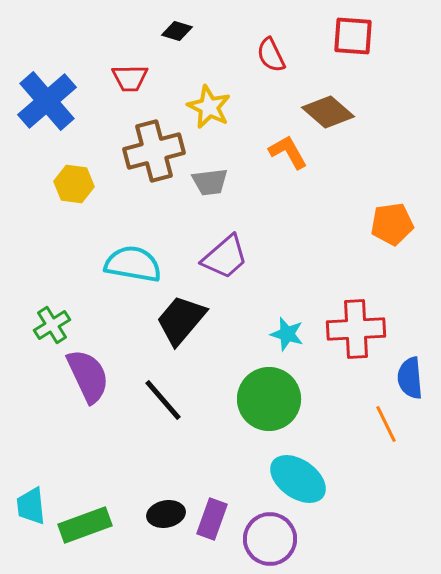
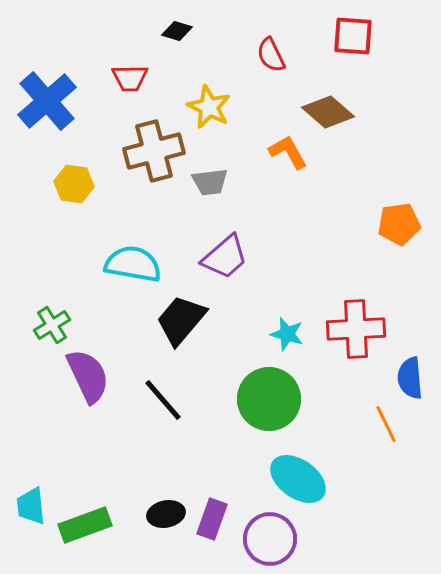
orange pentagon: moved 7 px right
